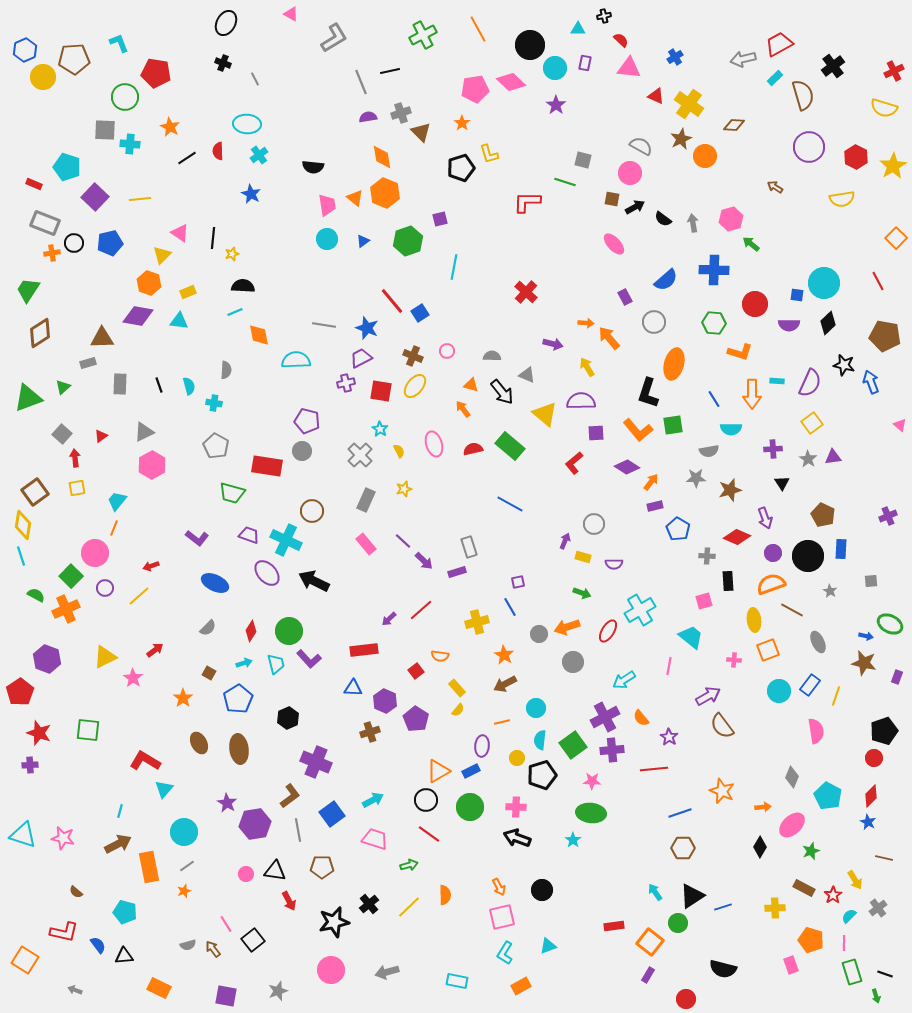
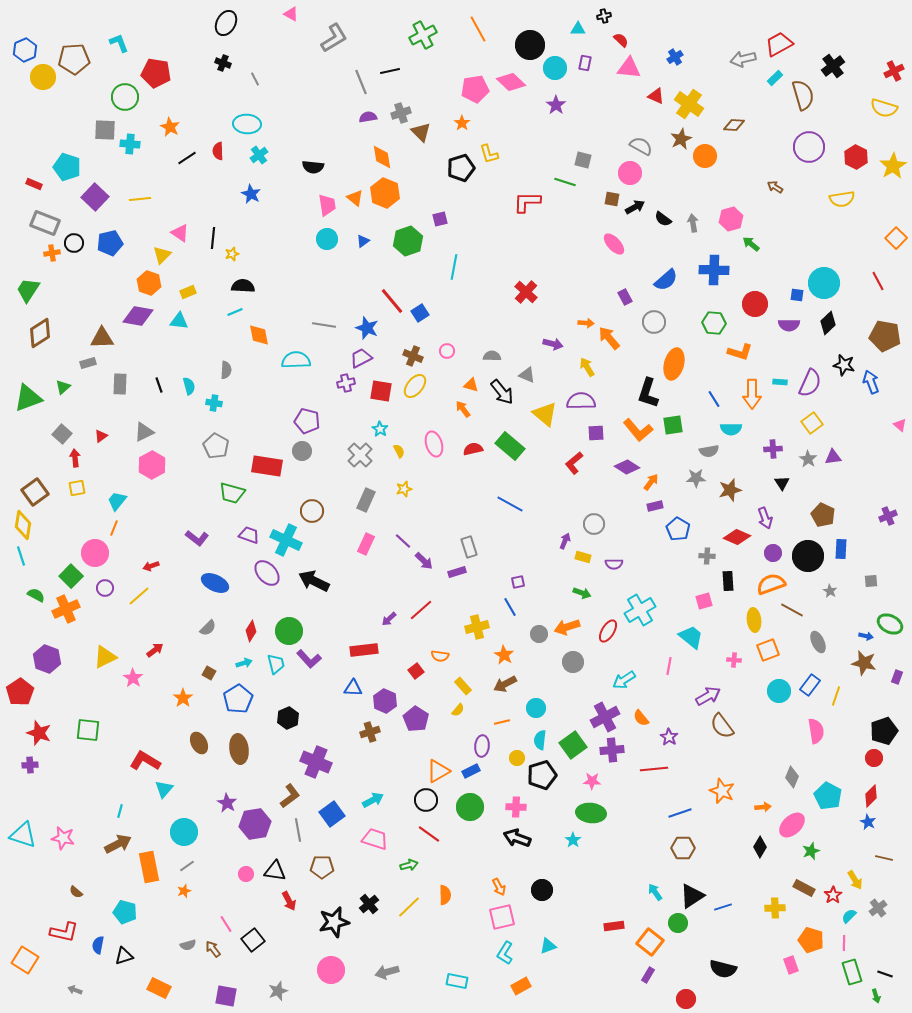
cyan rectangle at (777, 381): moved 3 px right, 1 px down
pink rectangle at (366, 544): rotated 65 degrees clockwise
yellow cross at (477, 622): moved 5 px down
yellow rectangle at (457, 688): moved 6 px right, 2 px up
blue semicircle at (98, 945): rotated 132 degrees counterclockwise
black triangle at (124, 956): rotated 12 degrees counterclockwise
